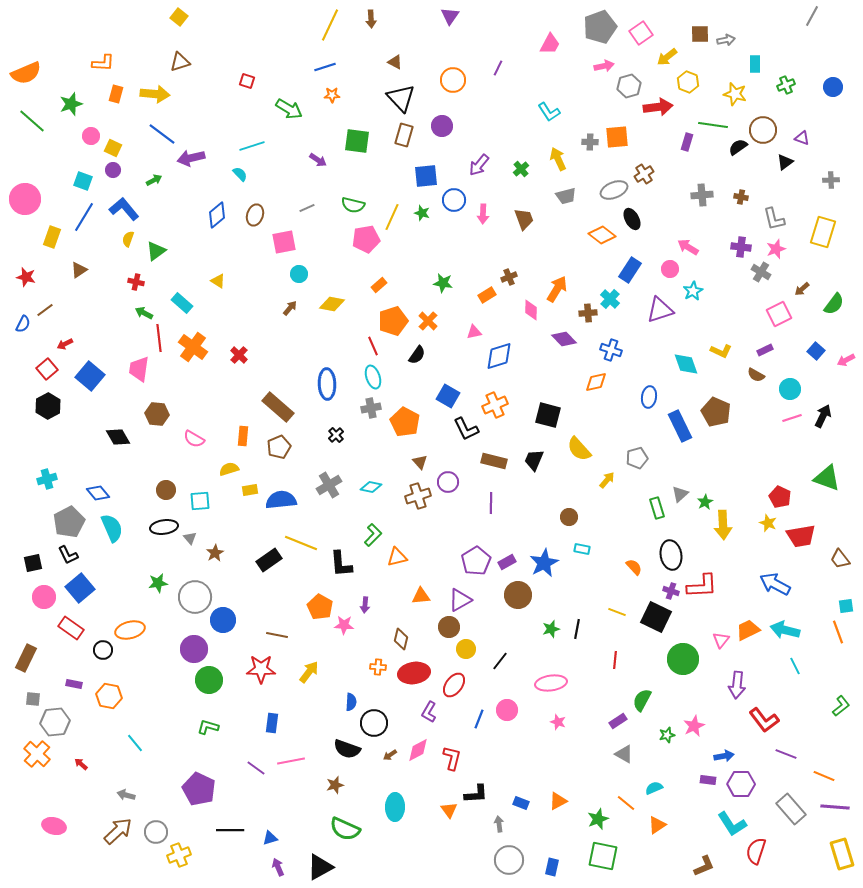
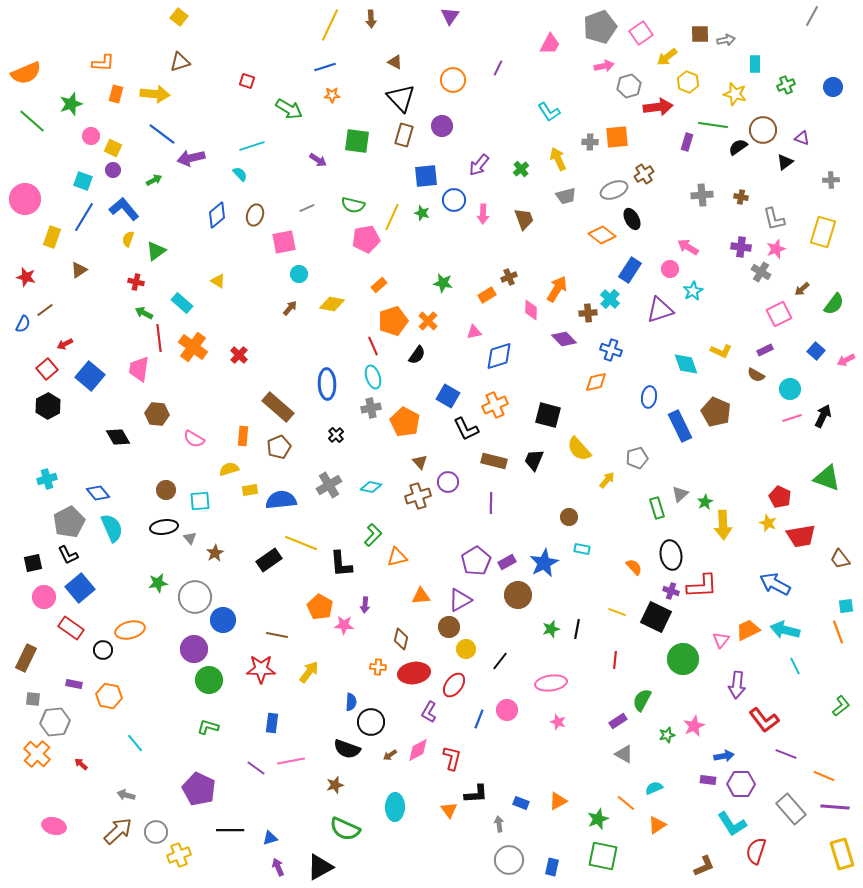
black circle at (374, 723): moved 3 px left, 1 px up
